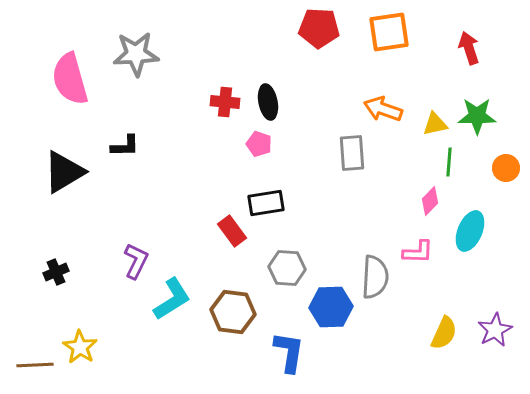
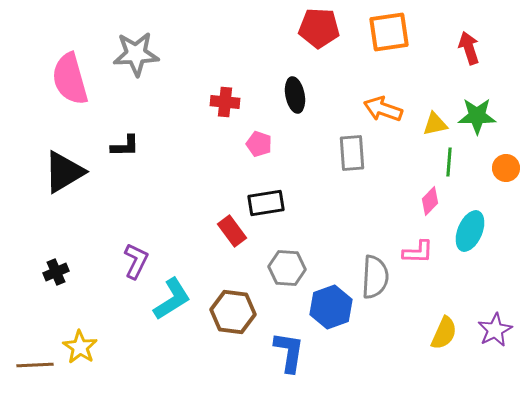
black ellipse: moved 27 px right, 7 px up
blue hexagon: rotated 18 degrees counterclockwise
